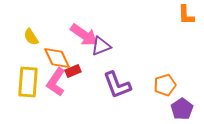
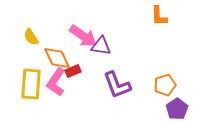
orange L-shape: moved 27 px left, 1 px down
pink arrow: moved 1 px left, 1 px down
purple triangle: rotated 30 degrees clockwise
yellow rectangle: moved 3 px right, 2 px down
purple pentagon: moved 5 px left
